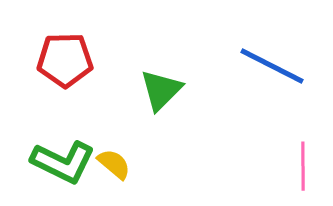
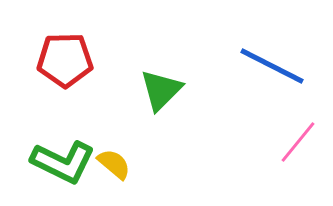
pink line: moved 5 px left, 24 px up; rotated 39 degrees clockwise
